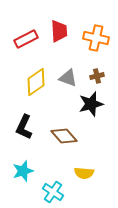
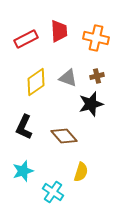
yellow semicircle: moved 3 px left, 1 px up; rotated 78 degrees counterclockwise
